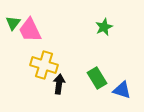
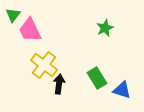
green triangle: moved 8 px up
green star: moved 1 px right, 1 px down
yellow cross: rotated 20 degrees clockwise
